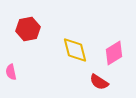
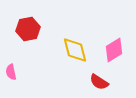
pink diamond: moved 3 px up
